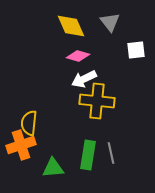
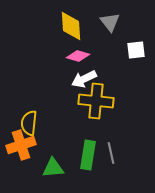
yellow diamond: rotated 20 degrees clockwise
yellow cross: moved 1 px left
